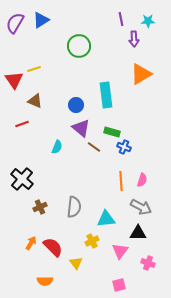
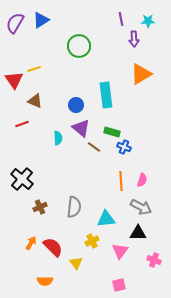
cyan semicircle: moved 1 px right, 9 px up; rotated 24 degrees counterclockwise
pink cross: moved 6 px right, 3 px up
